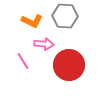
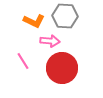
orange L-shape: moved 2 px right
pink arrow: moved 6 px right, 3 px up
red circle: moved 7 px left, 3 px down
